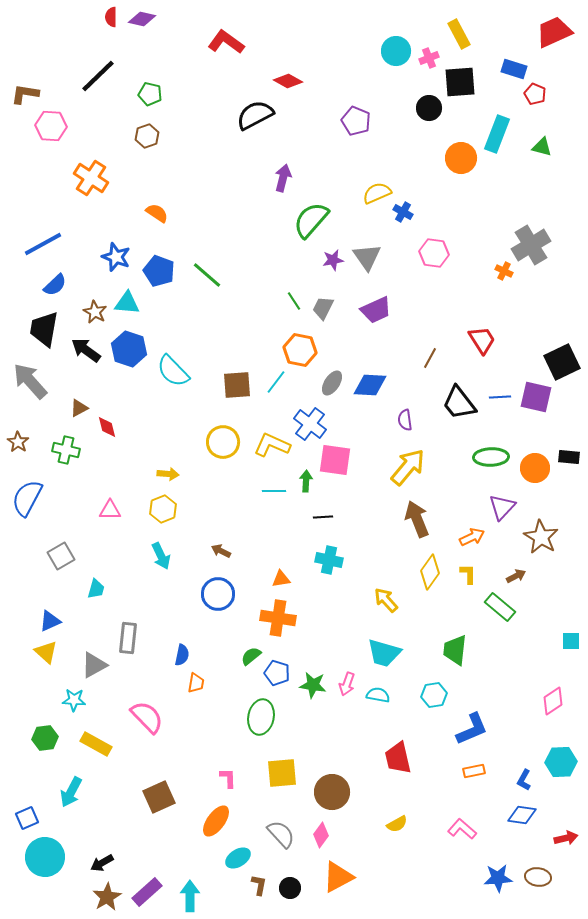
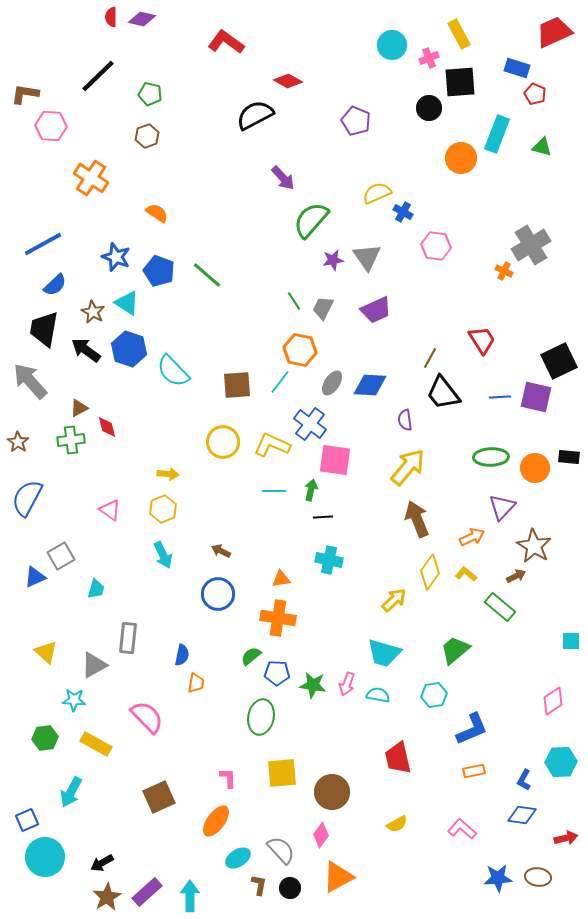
cyan circle at (396, 51): moved 4 px left, 6 px up
blue rectangle at (514, 69): moved 3 px right, 1 px up
purple arrow at (283, 178): rotated 124 degrees clockwise
pink hexagon at (434, 253): moved 2 px right, 7 px up
cyan triangle at (127, 303): rotated 28 degrees clockwise
brown star at (95, 312): moved 2 px left
black square at (562, 362): moved 3 px left, 1 px up
cyan line at (276, 382): moved 4 px right
black trapezoid at (459, 403): moved 16 px left, 10 px up
green cross at (66, 450): moved 5 px right, 10 px up; rotated 20 degrees counterclockwise
green arrow at (306, 481): moved 5 px right, 9 px down; rotated 10 degrees clockwise
pink triangle at (110, 510): rotated 35 degrees clockwise
brown star at (541, 537): moved 7 px left, 9 px down
cyan arrow at (161, 556): moved 2 px right, 1 px up
yellow L-shape at (468, 574): moved 2 px left; rotated 50 degrees counterclockwise
yellow arrow at (386, 600): moved 8 px right; rotated 88 degrees clockwise
blue triangle at (50, 621): moved 15 px left, 44 px up
green trapezoid at (455, 650): rotated 44 degrees clockwise
blue pentagon at (277, 673): rotated 15 degrees counterclockwise
blue square at (27, 818): moved 2 px down
gray semicircle at (281, 834): moved 16 px down
